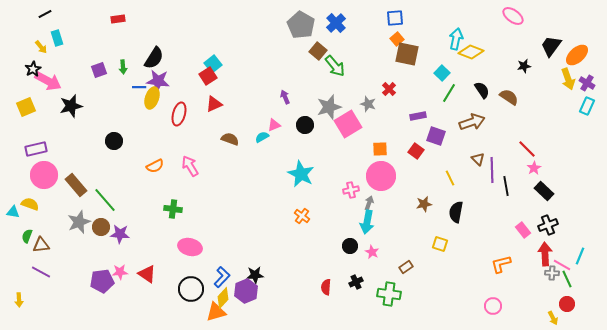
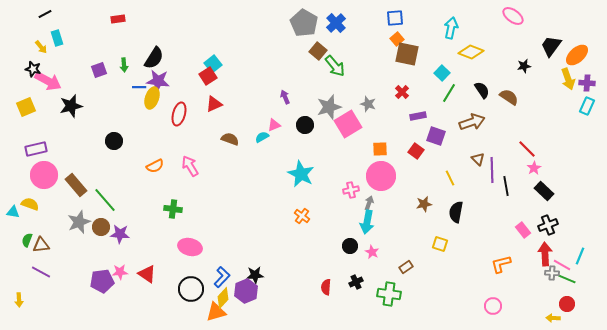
gray pentagon at (301, 25): moved 3 px right, 2 px up
cyan arrow at (456, 39): moved 5 px left, 11 px up
green arrow at (123, 67): moved 1 px right, 2 px up
black star at (33, 69): rotated 28 degrees counterclockwise
purple cross at (587, 83): rotated 28 degrees counterclockwise
red cross at (389, 89): moved 13 px right, 3 px down
green semicircle at (27, 236): moved 4 px down
green line at (567, 279): rotated 42 degrees counterclockwise
yellow arrow at (553, 318): rotated 120 degrees clockwise
